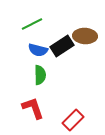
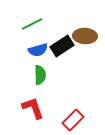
blue semicircle: rotated 30 degrees counterclockwise
